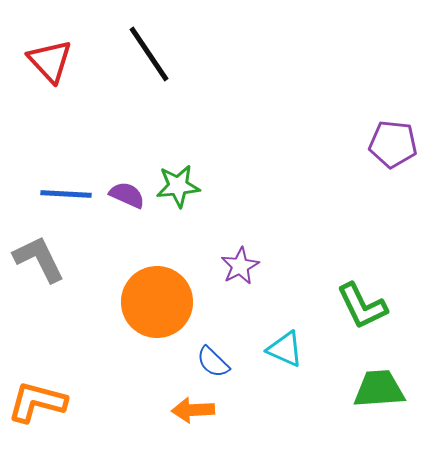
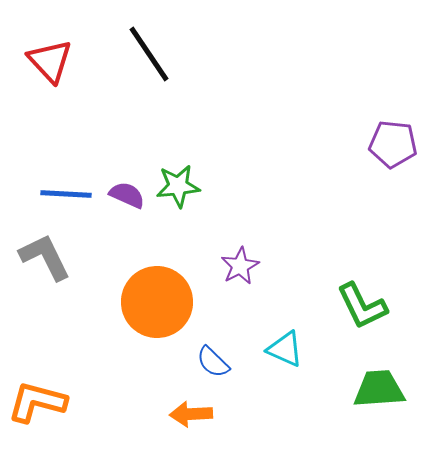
gray L-shape: moved 6 px right, 2 px up
orange arrow: moved 2 px left, 4 px down
